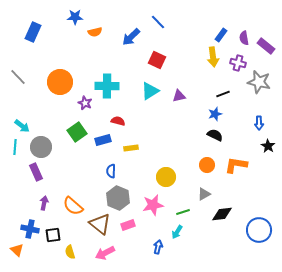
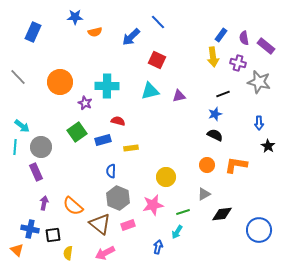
cyan triangle at (150, 91): rotated 18 degrees clockwise
yellow semicircle at (70, 252): moved 2 px left, 1 px down; rotated 24 degrees clockwise
